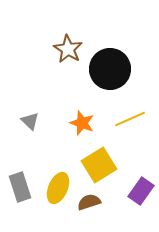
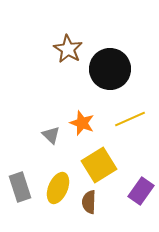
gray triangle: moved 21 px right, 14 px down
brown semicircle: rotated 70 degrees counterclockwise
